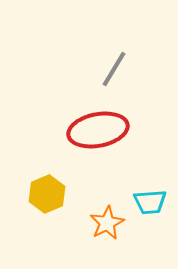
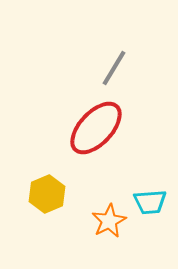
gray line: moved 1 px up
red ellipse: moved 2 px left, 2 px up; rotated 36 degrees counterclockwise
orange star: moved 2 px right, 2 px up
